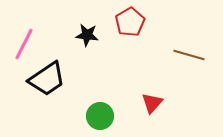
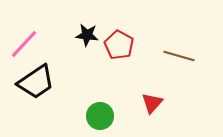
red pentagon: moved 11 px left, 23 px down; rotated 12 degrees counterclockwise
pink line: rotated 16 degrees clockwise
brown line: moved 10 px left, 1 px down
black trapezoid: moved 11 px left, 3 px down
